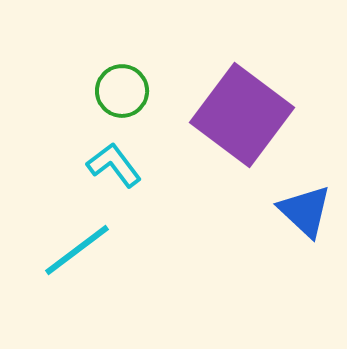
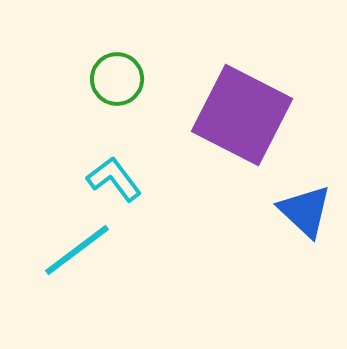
green circle: moved 5 px left, 12 px up
purple square: rotated 10 degrees counterclockwise
cyan L-shape: moved 14 px down
